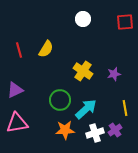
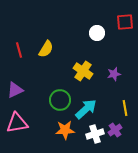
white circle: moved 14 px right, 14 px down
white cross: moved 1 px down
